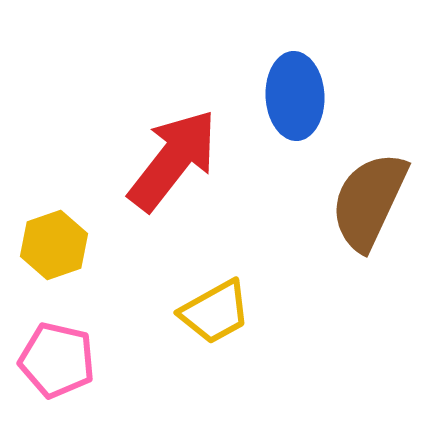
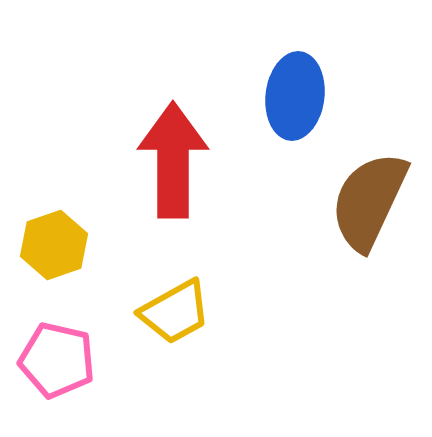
blue ellipse: rotated 10 degrees clockwise
red arrow: rotated 38 degrees counterclockwise
yellow trapezoid: moved 40 px left
